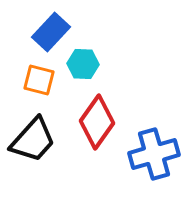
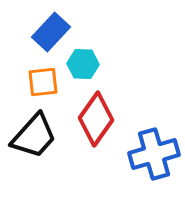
orange square: moved 4 px right, 2 px down; rotated 20 degrees counterclockwise
red diamond: moved 1 px left, 3 px up
black trapezoid: moved 1 px right, 4 px up
